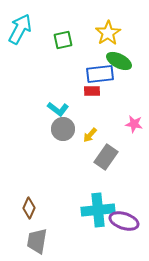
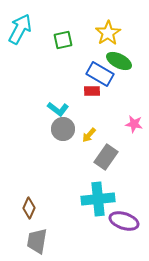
blue rectangle: rotated 36 degrees clockwise
yellow arrow: moved 1 px left
cyan cross: moved 11 px up
